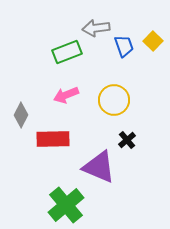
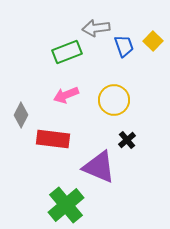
red rectangle: rotated 8 degrees clockwise
